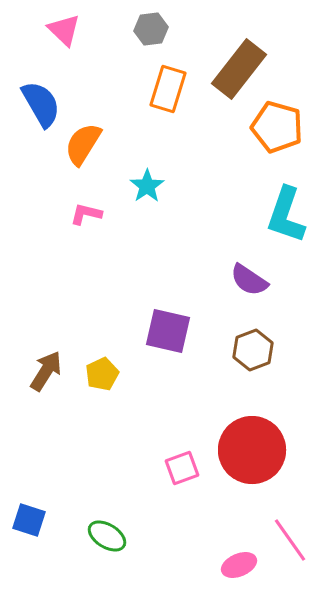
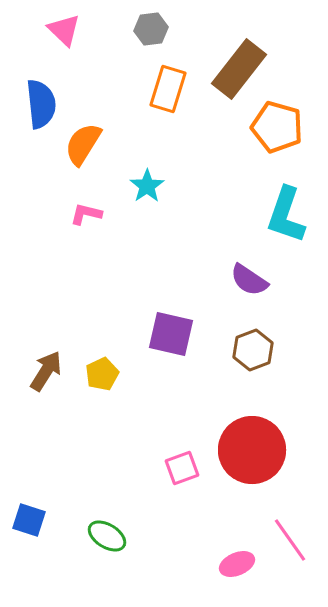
blue semicircle: rotated 24 degrees clockwise
purple square: moved 3 px right, 3 px down
pink ellipse: moved 2 px left, 1 px up
